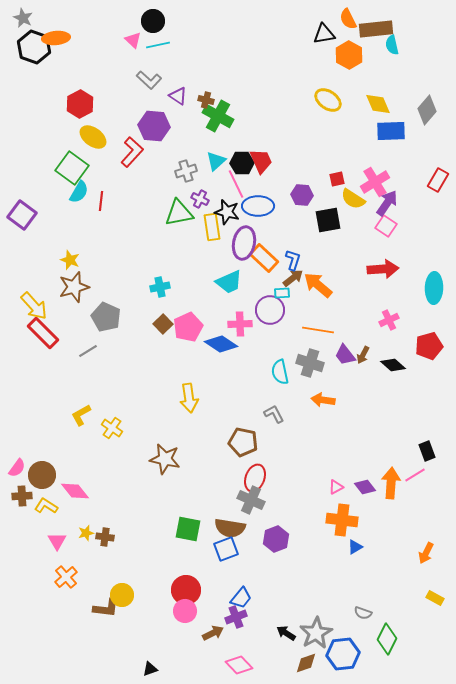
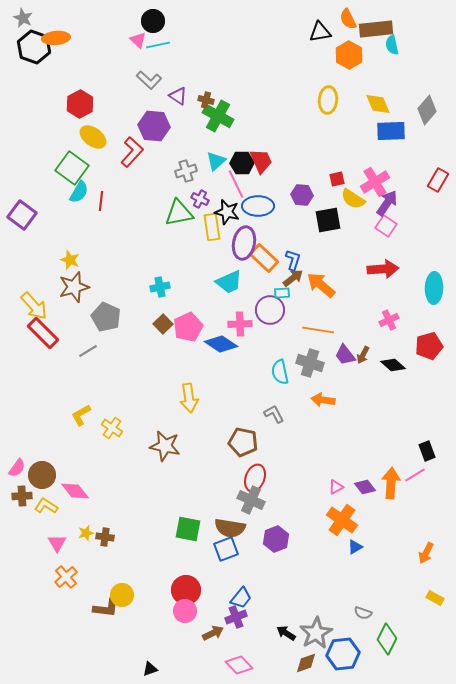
black triangle at (324, 34): moved 4 px left, 2 px up
pink triangle at (133, 40): moved 5 px right
yellow ellipse at (328, 100): rotated 60 degrees clockwise
orange arrow at (318, 285): moved 3 px right
brown star at (165, 459): moved 13 px up
orange cross at (342, 520): rotated 28 degrees clockwise
pink triangle at (57, 541): moved 2 px down
